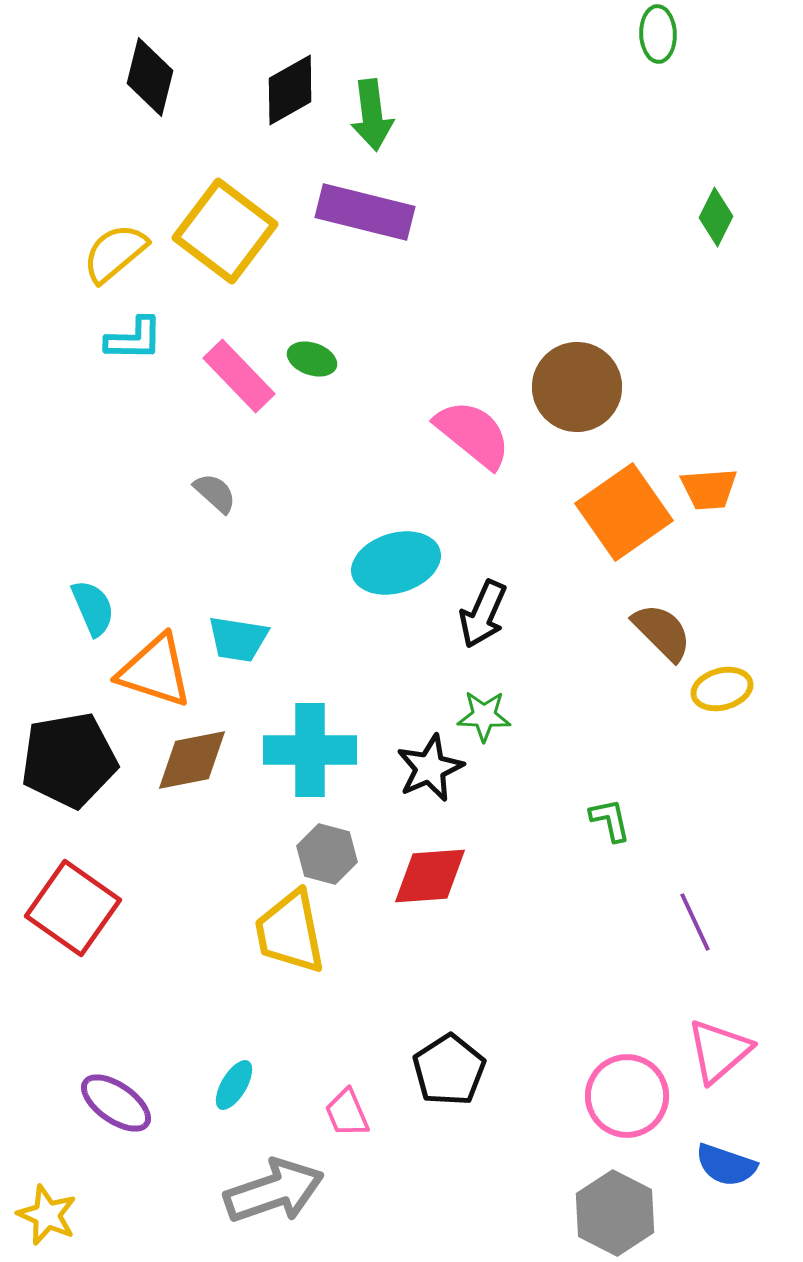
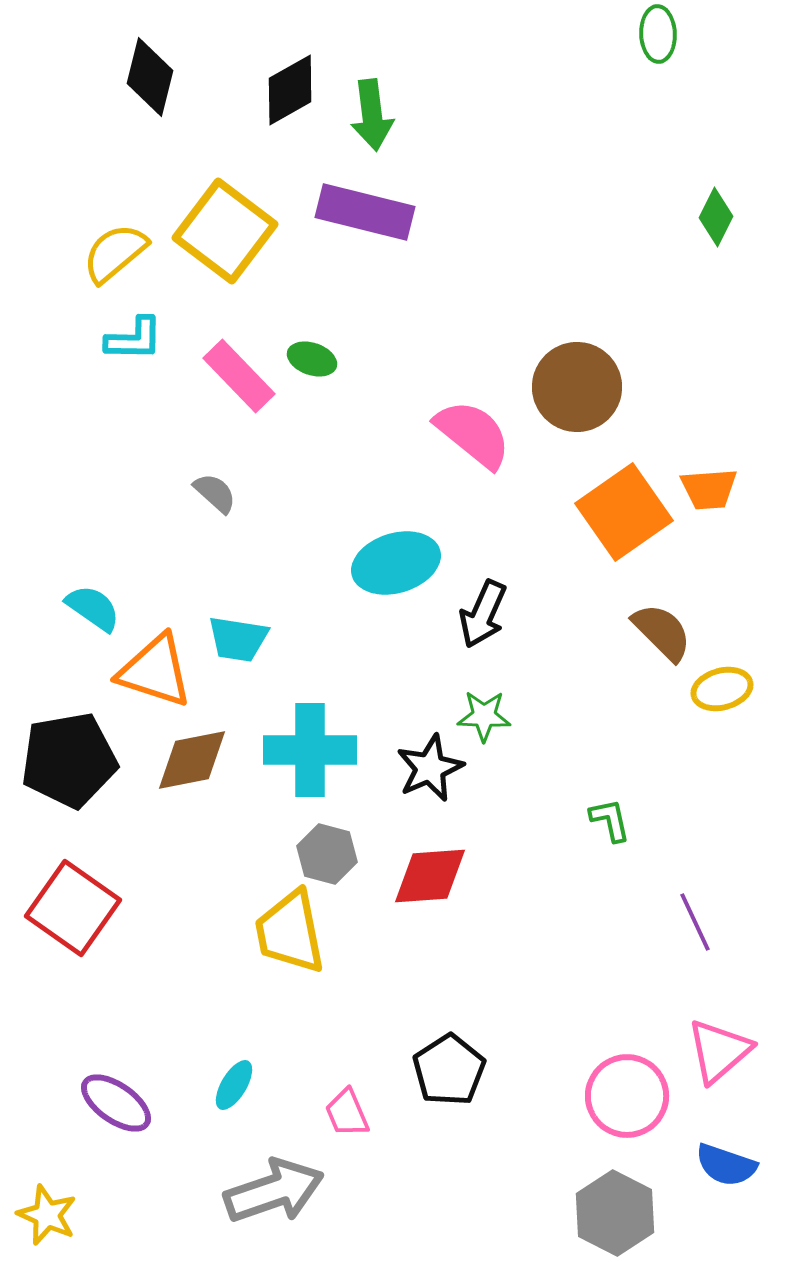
cyan semicircle at (93, 608): rotated 32 degrees counterclockwise
